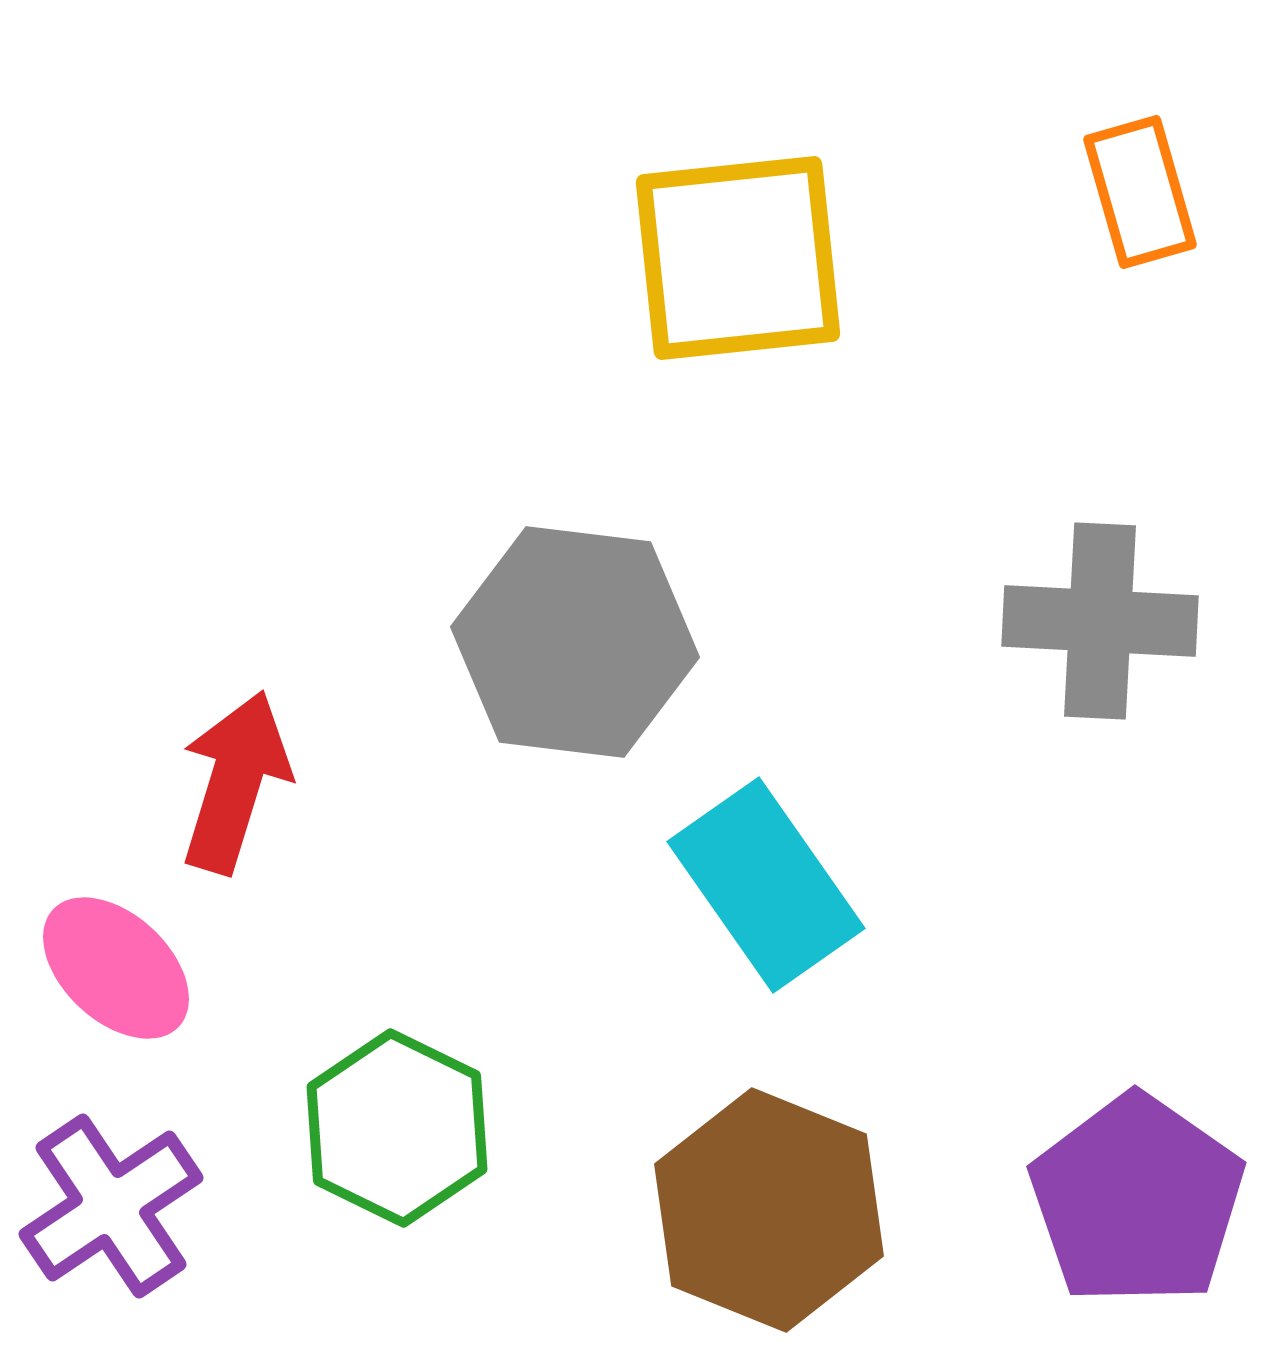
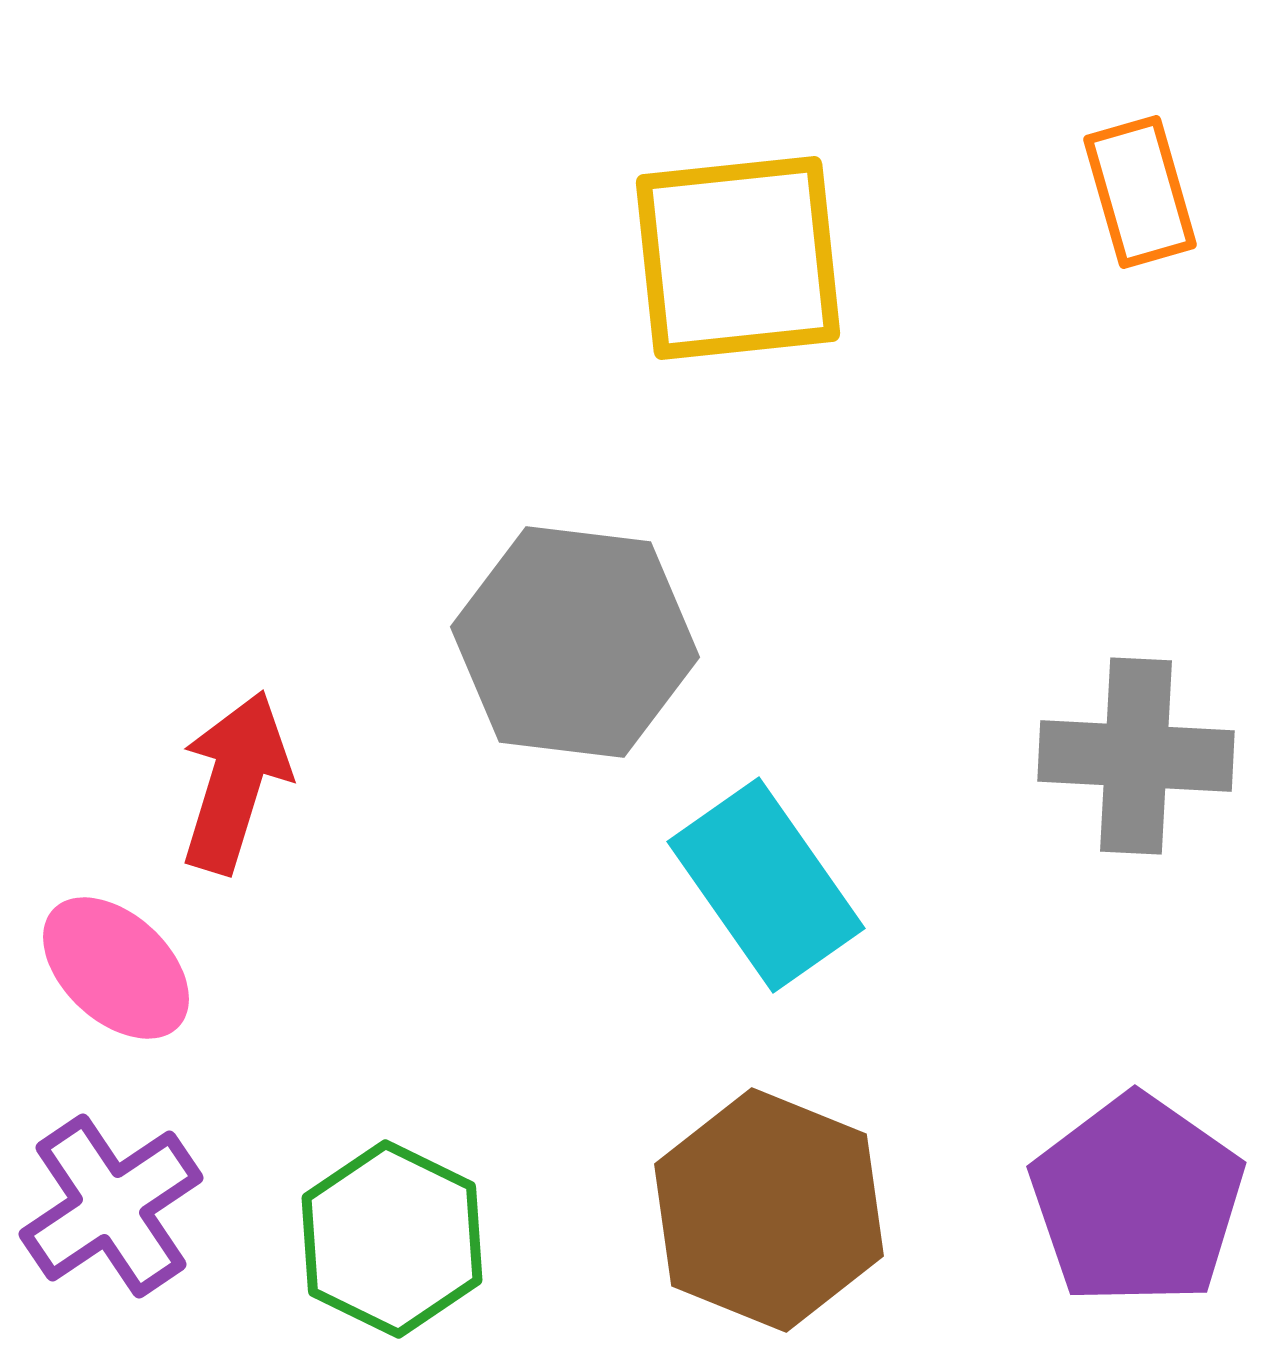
gray cross: moved 36 px right, 135 px down
green hexagon: moved 5 px left, 111 px down
